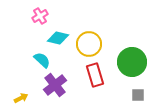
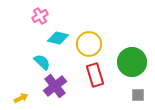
cyan semicircle: moved 2 px down
purple cross: moved 1 px down
